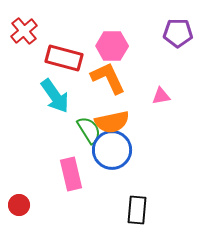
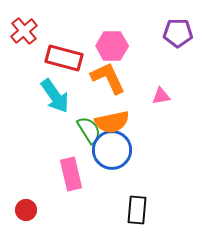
red circle: moved 7 px right, 5 px down
